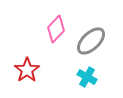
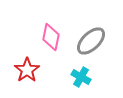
pink diamond: moved 5 px left, 8 px down; rotated 32 degrees counterclockwise
cyan cross: moved 6 px left
